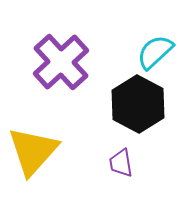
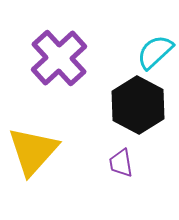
purple cross: moved 2 px left, 4 px up
black hexagon: moved 1 px down
